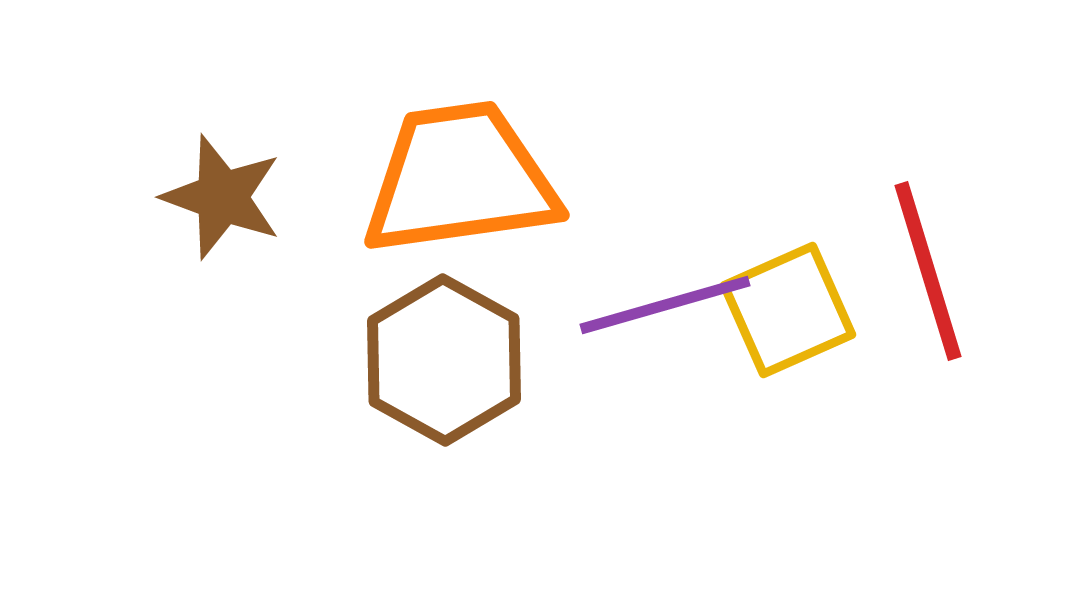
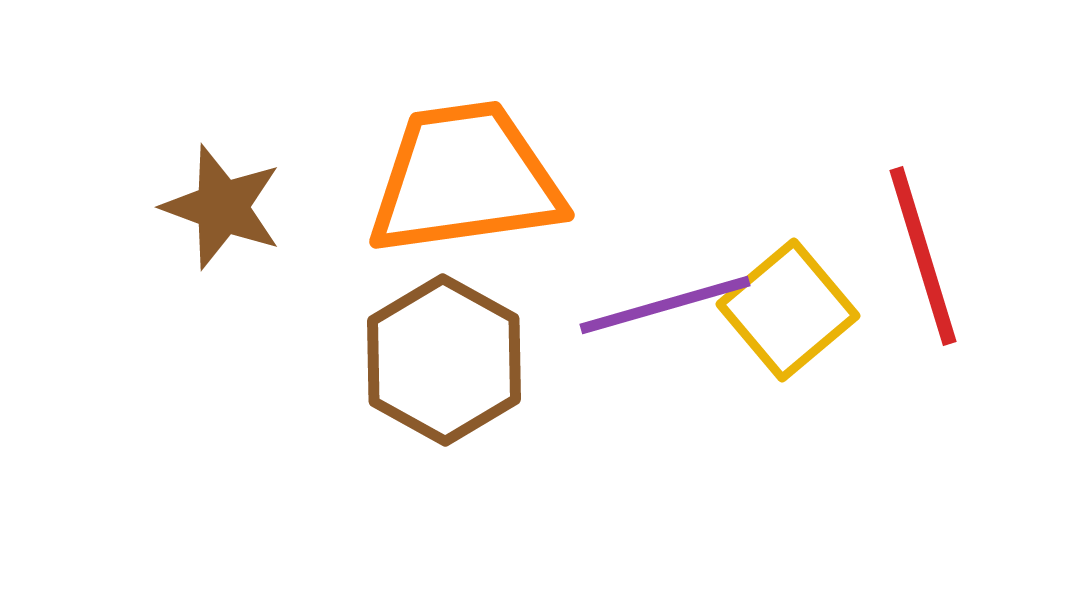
orange trapezoid: moved 5 px right
brown star: moved 10 px down
red line: moved 5 px left, 15 px up
yellow square: rotated 16 degrees counterclockwise
